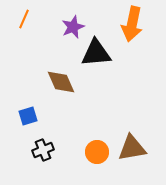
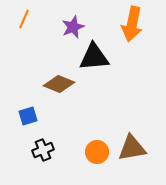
black triangle: moved 2 px left, 4 px down
brown diamond: moved 2 px left, 2 px down; rotated 44 degrees counterclockwise
